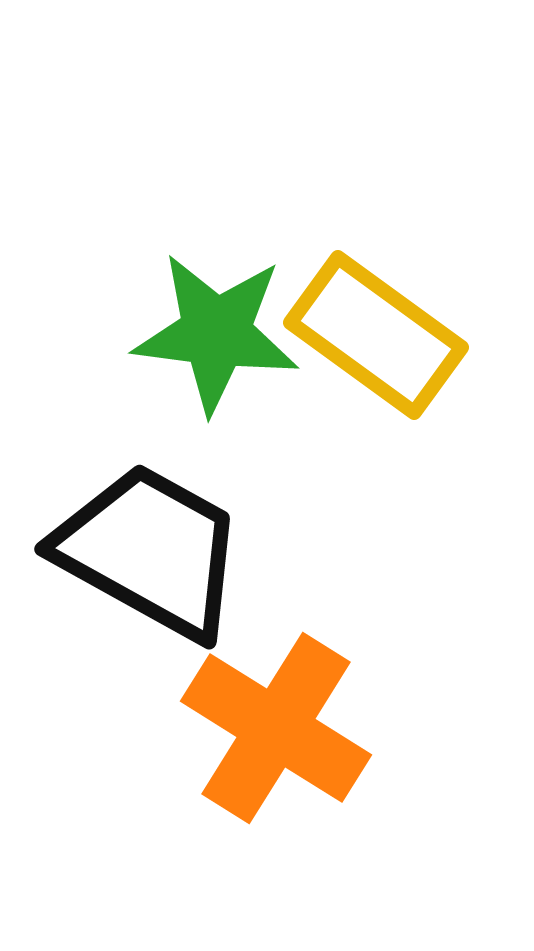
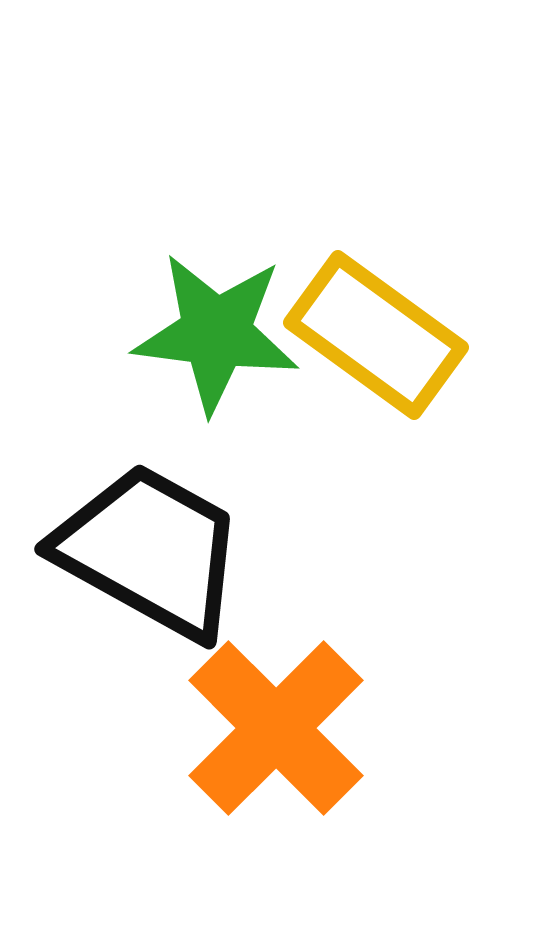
orange cross: rotated 13 degrees clockwise
